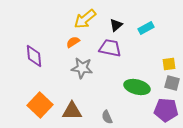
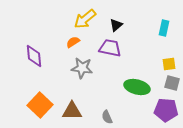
cyan rectangle: moved 18 px right; rotated 49 degrees counterclockwise
